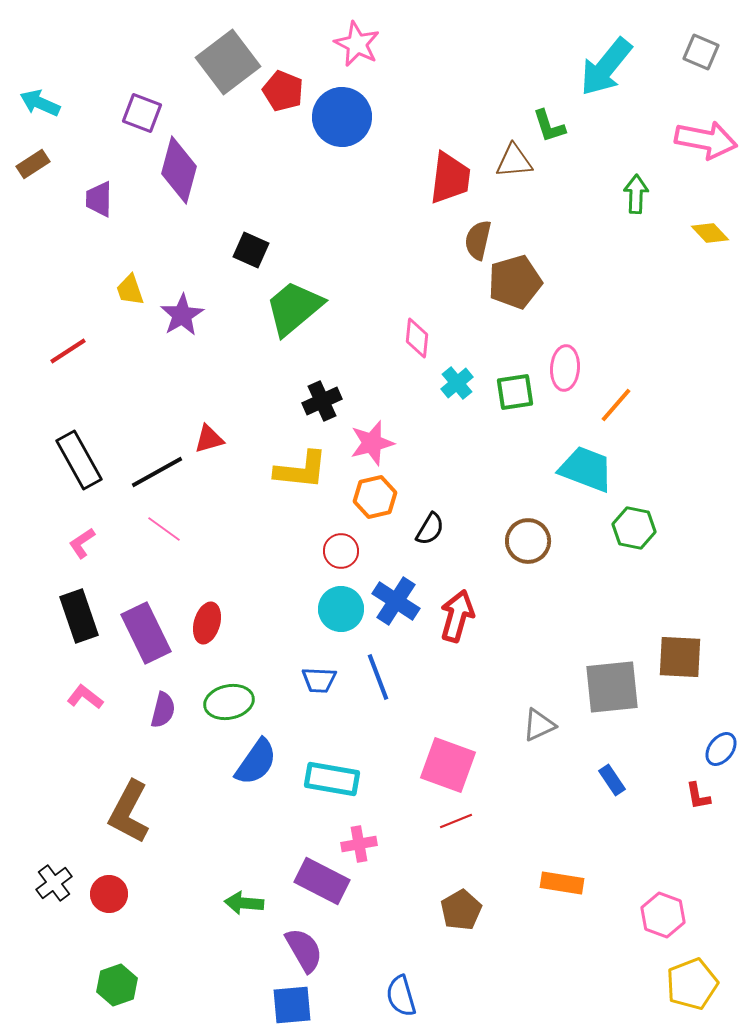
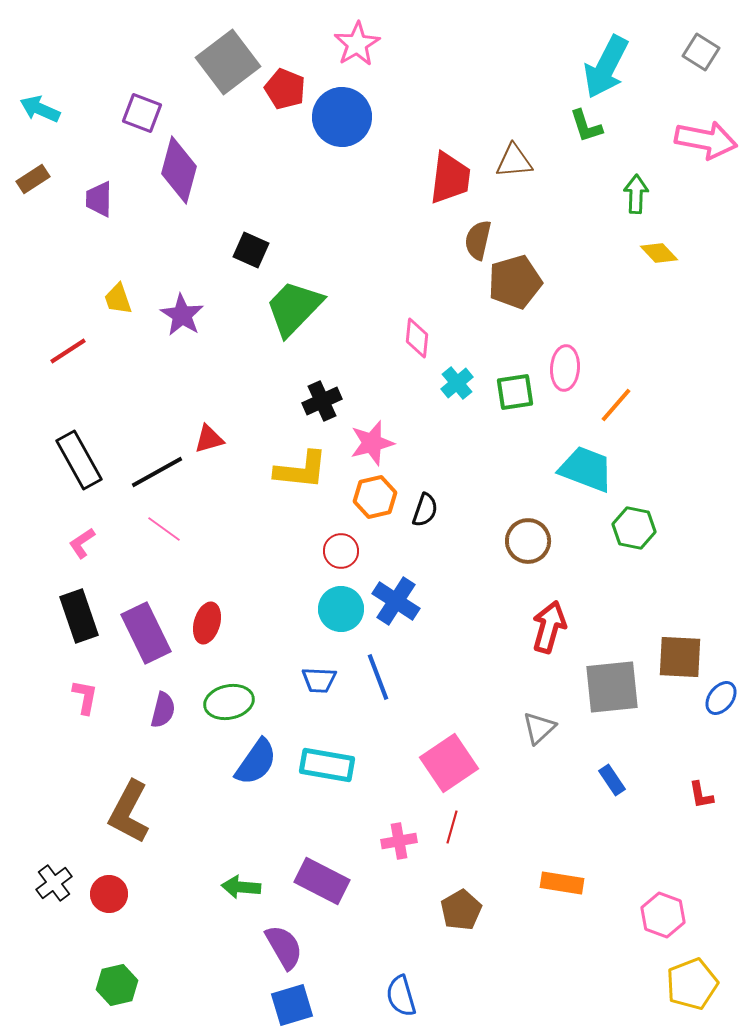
pink star at (357, 44): rotated 15 degrees clockwise
gray square at (701, 52): rotated 9 degrees clockwise
cyan arrow at (606, 67): rotated 12 degrees counterclockwise
red pentagon at (283, 91): moved 2 px right, 2 px up
cyan arrow at (40, 103): moved 6 px down
green L-shape at (549, 126): moved 37 px right
brown rectangle at (33, 164): moved 15 px down
yellow diamond at (710, 233): moved 51 px left, 20 px down
yellow trapezoid at (130, 290): moved 12 px left, 9 px down
green trapezoid at (294, 308): rotated 6 degrees counterclockwise
purple star at (182, 315): rotated 9 degrees counterclockwise
black semicircle at (430, 529): moved 5 px left, 19 px up; rotated 12 degrees counterclockwise
red arrow at (457, 616): moved 92 px right, 11 px down
pink L-shape at (85, 697): rotated 63 degrees clockwise
gray triangle at (539, 725): moved 3 px down; rotated 18 degrees counterclockwise
blue ellipse at (721, 749): moved 51 px up
pink square at (448, 765): moved 1 px right, 2 px up; rotated 36 degrees clockwise
cyan rectangle at (332, 779): moved 5 px left, 14 px up
red L-shape at (698, 796): moved 3 px right, 1 px up
red line at (456, 821): moved 4 px left, 6 px down; rotated 52 degrees counterclockwise
pink cross at (359, 844): moved 40 px right, 3 px up
green arrow at (244, 903): moved 3 px left, 16 px up
purple semicircle at (304, 950): moved 20 px left, 3 px up
green hexagon at (117, 985): rotated 6 degrees clockwise
blue square at (292, 1005): rotated 12 degrees counterclockwise
